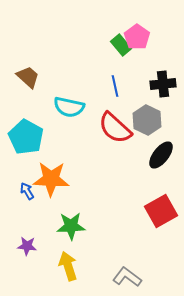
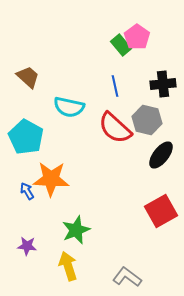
gray hexagon: rotated 12 degrees counterclockwise
green star: moved 5 px right, 4 px down; rotated 20 degrees counterclockwise
